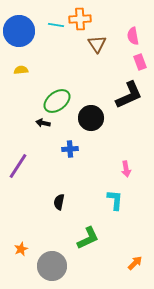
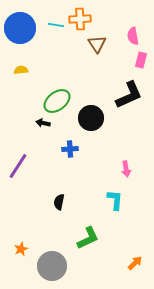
blue circle: moved 1 px right, 3 px up
pink rectangle: moved 1 px right, 2 px up; rotated 35 degrees clockwise
